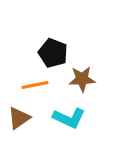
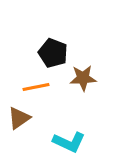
brown star: moved 1 px right, 1 px up
orange line: moved 1 px right, 2 px down
cyan L-shape: moved 24 px down
